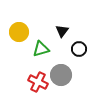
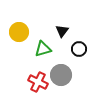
green triangle: moved 2 px right
